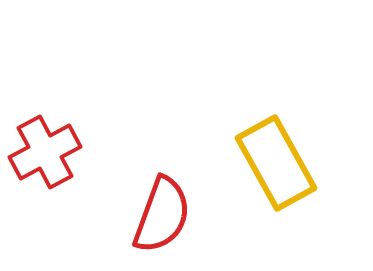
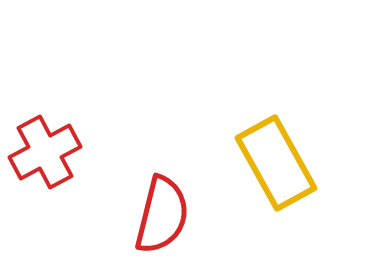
red semicircle: rotated 6 degrees counterclockwise
